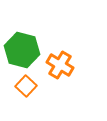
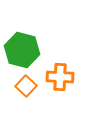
orange cross: moved 12 px down; rotated 28 degrees counterclockwise
